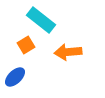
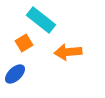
orange square: moved 2 px left, 2 px up
blue ellipse: moved 3 px up
